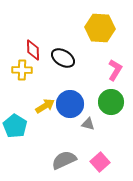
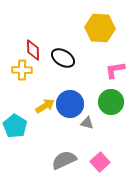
pink L-shape: rotated 130 degrees counterclockwise
gray triangle: moved 1 px left, 1 px up
